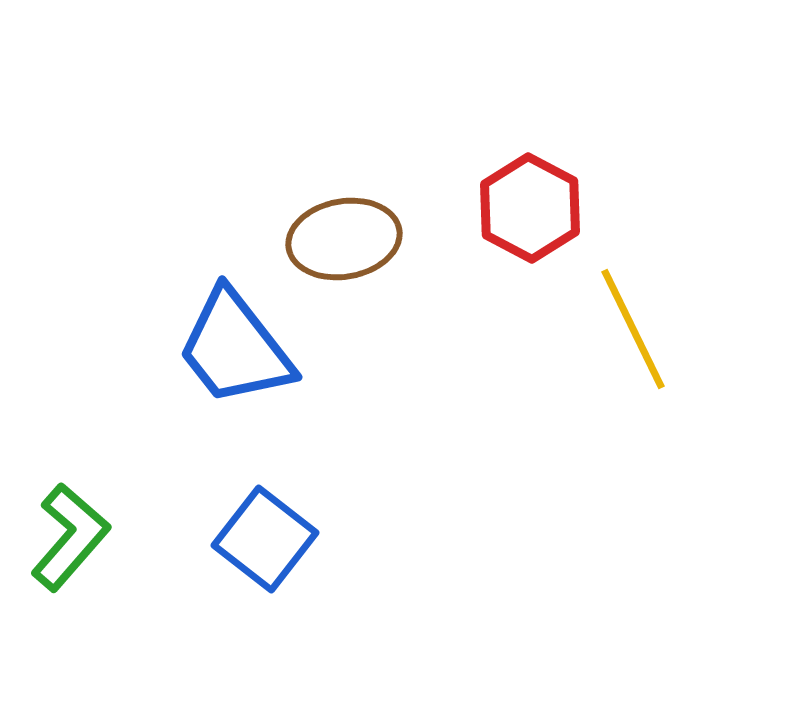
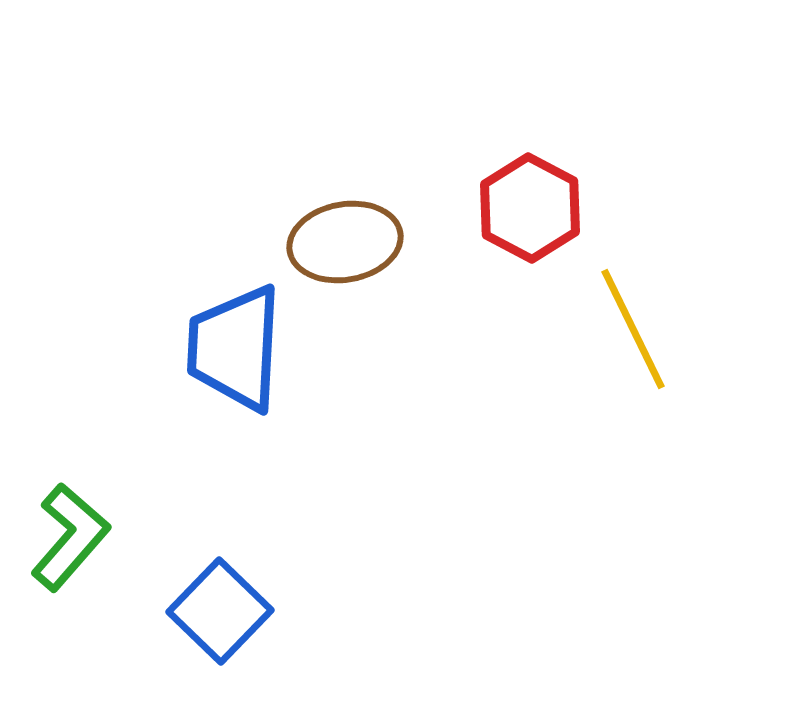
brown ellipse: moved 1 px right, 3 px down
blue trapezoid: rotated 41 degrees clockwise
blue square: moved 45 px left, 72 px down; rotated 6 degrees clockwise
